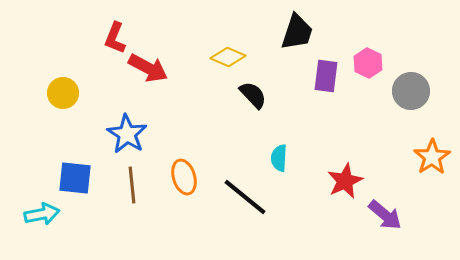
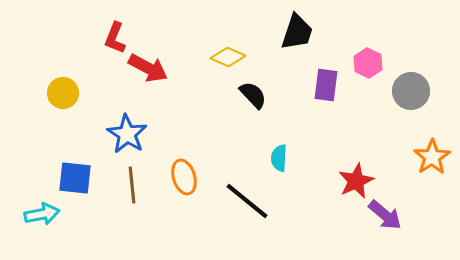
purple rectangle: moved 9 px down
red star: moved 11 px right
black line: moved 2 px right, 4 px down
